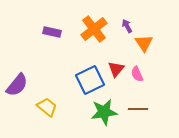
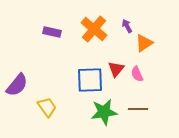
orange cross: rotated 12 degrees counterclockwise
orange triangle: rotated 30 degrees clockwise
blue square: rotated 24 degrees clockwise
yellow trapezoid: rotated 15 degrees clockwise
